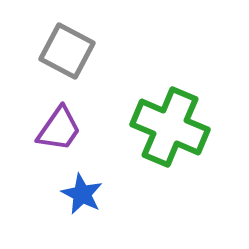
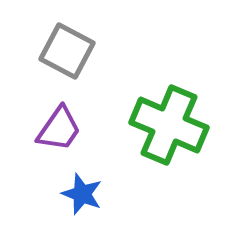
green cross: moved 1 px left, 2 px up
blue star: rotated 6 degrees counterclockwise
